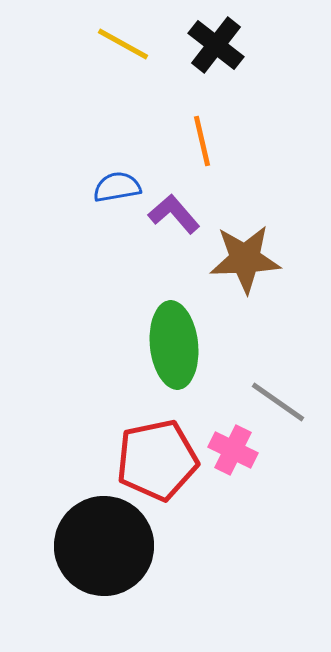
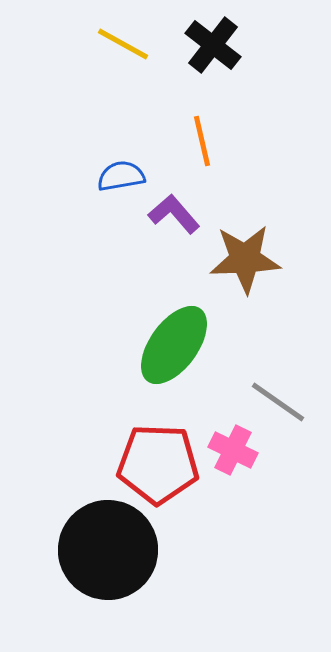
black cross: moved 3 px left
blue semicircle: moved 4 px right, 11 px up
green ellipse: rotated 42 degrees clockwise
red pentagon: moved 1 px right, 4 px down; rotated 14 degrees clockwise
black circle: moved 4 px right, 4 px down
